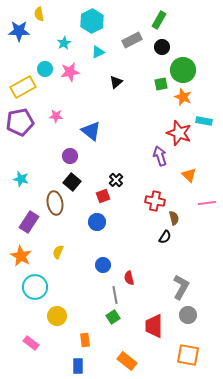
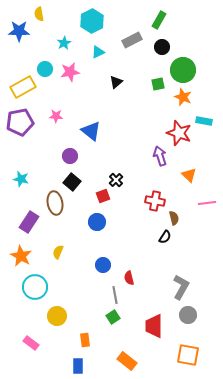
green square at (161, 84): moved 3 px left
